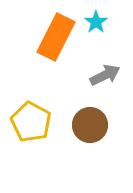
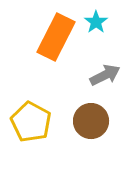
brown circle: moved 1 px right, 4 px up
